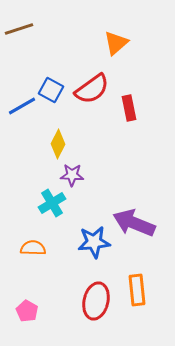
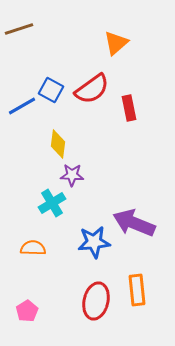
yellow diamond: rotated 20 degrees counterclockwise
pink pentagon: rotated 10 degrees clockwise
